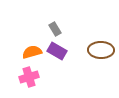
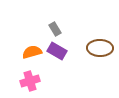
brown ellipse: moved 1 px left, 2 px up
pink cross: moved 1 px right, 4 px down
